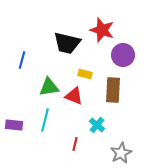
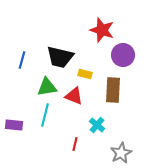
black trapezoid: moved 7 px left, 14 px down
green triangle: moved 2 px left
cyan line: moved 5 px up
